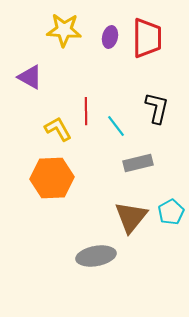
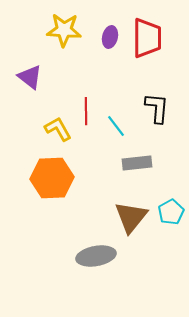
purple triangle: rotated 8 degrees clockwise
black L-shape: rotated 8 degrees counterclockwise
gray rectangle: moved 1 px left; rotated 8 degrees clockwise
